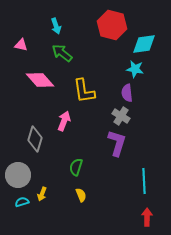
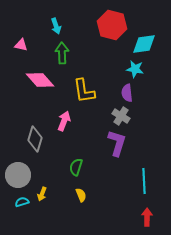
green arrow: rotated 50 degrees clockwise
